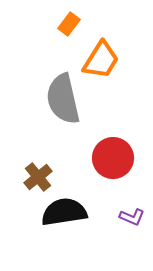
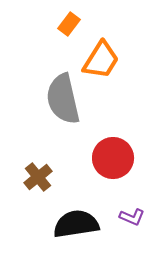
black semicircle: moved 12 px right, 12 px down
